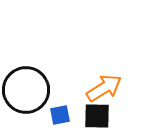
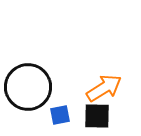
black circle: moved 2 px right, 3 px up
